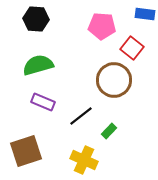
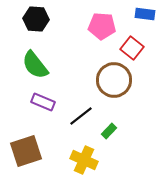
green semicircle: moved 3 px left; rotated 112 degrees counterclockwise
